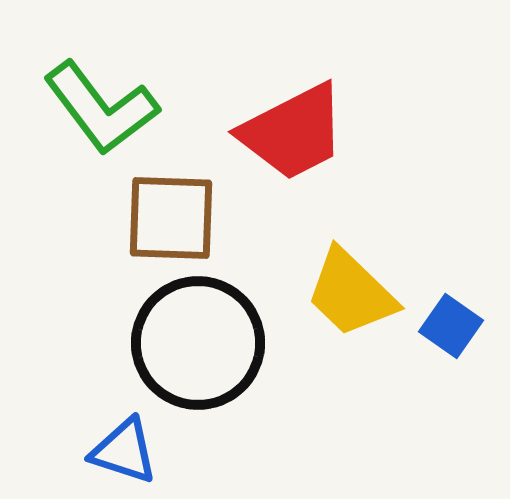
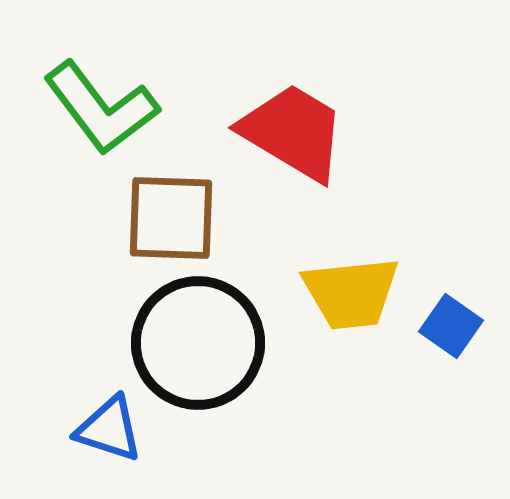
red trapezoid: rotated 122 degrees counterclockwise
yellow trapezoid: rotated 50 degrees counterclockwise
blue triangle: moved 15 px left, 22 px up
